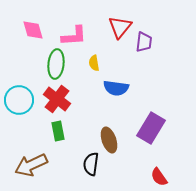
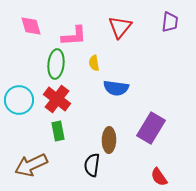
pink diamond: moved 2 px left, 4 px up
purple trapezoid: moved 26 px right, 20 px up
brown ellipse: rotated 20 degrees clockwise
black semicircle: moved 1 px right, 1 px down
